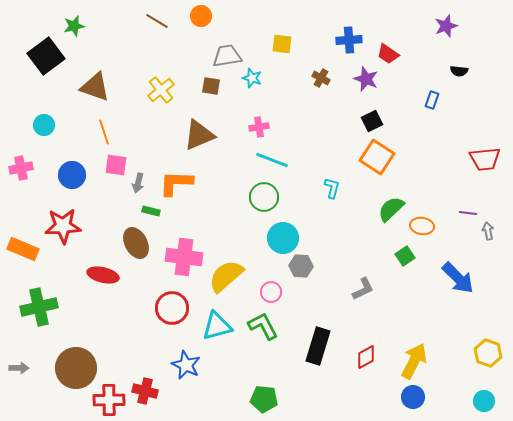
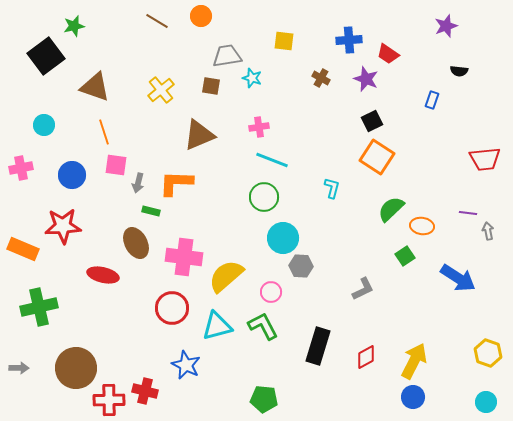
yellow square at (282, 44): moved 2 px right, 3 px up
blue arrow at (458, 278): rotated 12 degrees counterclockwise
cyan circle at (484, 401): moved 2 px right, 1 px down
